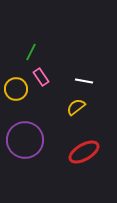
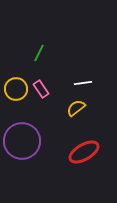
green line: moved 8 px right, 1 px down
pink rectangle: moved 12 px down
white line: moved 1 px left, 2 px down; rotated 18 degrees counterclockwise
yellow semicircle: moved 1 px down
purple circle: moved 3 px left, 1 px down
